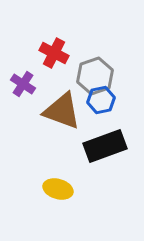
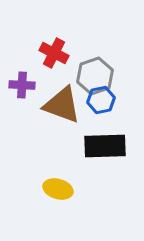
purple cross: moved 1 px left, 1 px down; rotated 30 degrees counterclockwise
brown triangle: moved 6 px up
black rectangle: rotated 18 degrees clockwise
